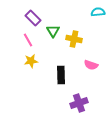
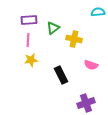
purple rectangle: moved 4 px left, 2 px down; rotated 49 degrees counterclockwise
green triangle: moved 3 px up; rotated 24 degrees clockwise
pink line: rotated 32 degrees clockwise
yellow star: moved 1 px up
black rectangle: rotated 24 degrees counterclockwise
purple cross: moved 7 px right
